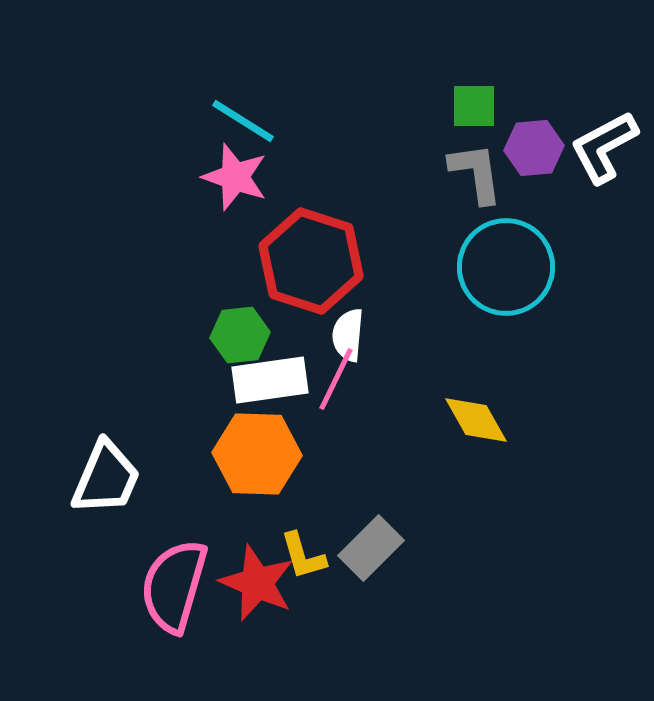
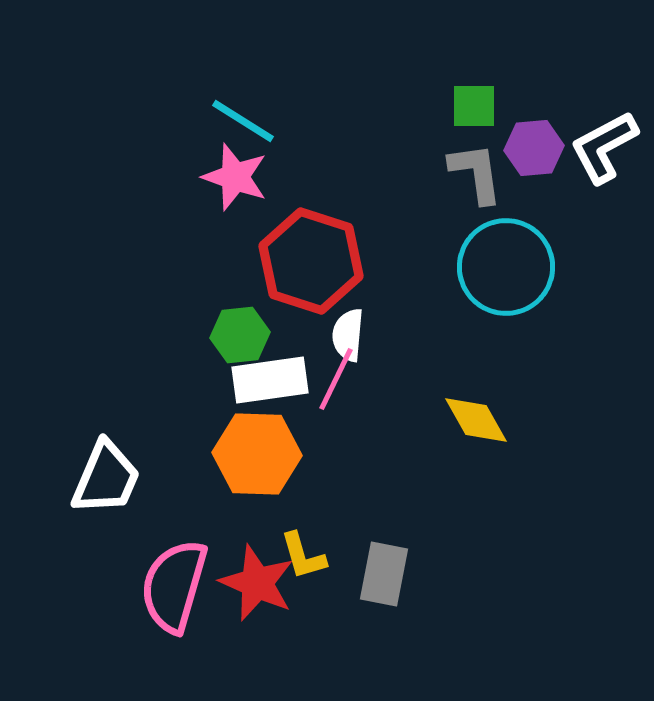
gray rectangle: moved 13 px right, 26 px down; rotated 34 degrees counterclockwise
